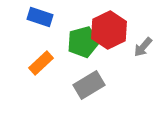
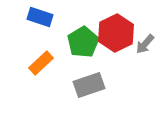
red hexagon: moved 7 px right, 3 px down
green pentagon: rotated 16 degrees counterclockwise
gray arrow: moved 2 px right, 3 px up
gray rectangle: rotated 12 degrees clockwise
